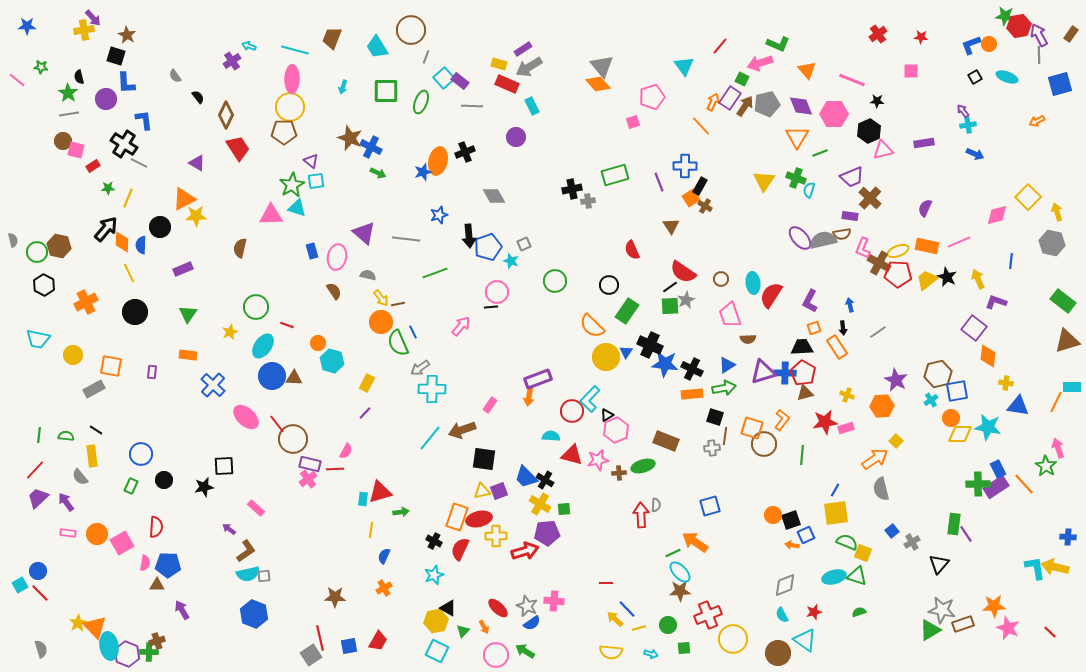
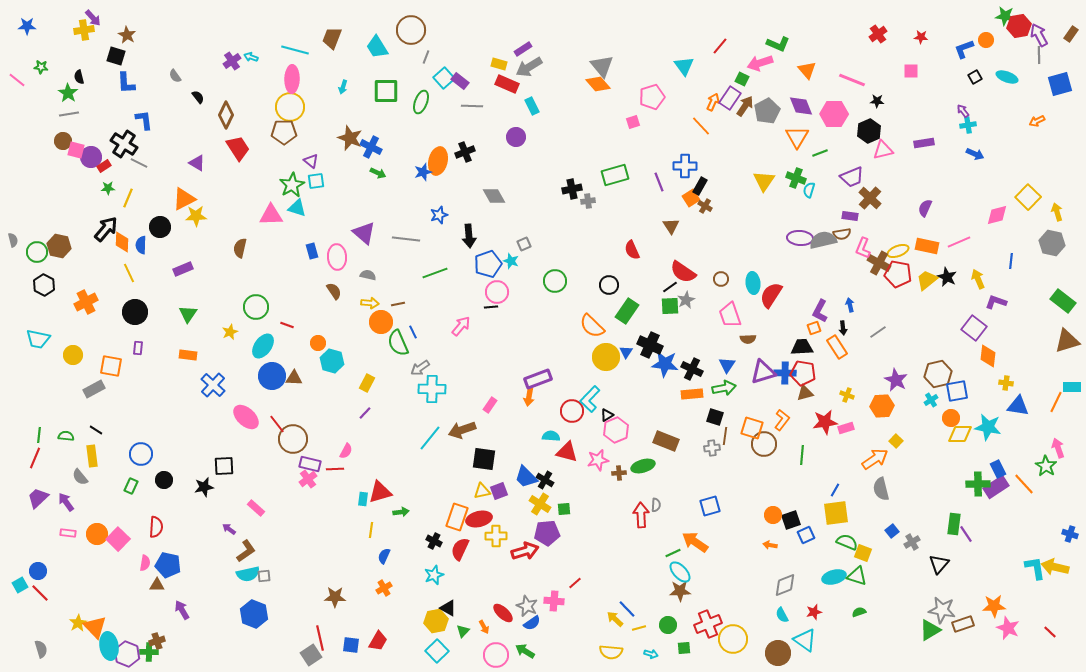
orange circle at (989, 44): moved 3 px left, 4 px up
blue L-shape at (971, 45): moved 7 px left, 4 px down
cyan arrow at (249, 46): moved 2 px right, 11 px down
purple circle at (106, 99): moved 15 px left, 58 px down
gray pentagon at (767, 104): moved 7 px down; rotated 15 degrees counterclockwise
red rectangle at (93, 166): moved 11 px right
purple ellipse at (800, 238): rotated 45 degrees counterclockwise
blue pentagon at (488, 247): moved 17 px down
pink ellipse at (337, 257): rotated 15 degrees counterclockwise
red pentagon at (898, 274): rotated 8 degrees clockwise
yellow arrow at (381, 298): moved 11 px left, 5 px down; rotated 48 degrees counterclockwise
purple L-shape at (810, 301): moved 10 px right, 10 px down
blue triangle at (727, 365): rotated 24 degrees counterclockwise
purple rectangle at (152, 372): moved 14 px left, 24 px up
red pentagon at (803, 373): rotated 20 degrees counterclockwise
red triangle at (572, 455): moved 5 px left, 3 px up
red line at (35, 470): moved 12 px up; rotated 20 degrees counterclockwise
blue cross at (1068, 537): moved 2 px right, 3 px up; rotated 14 degrees clockwise
pink square at (122, 543): moved 4 px left, 4 px up; rotated 15 degrees counterclockwise
orange arrow at (792, 545): moved 22 px left
blue pentagon at (168, 565): rotated 10 degrees clockwise
red line at (606, 583): moved 31 px left; rotated 40 degrees counterclockwise
red ellipse at (498, 608): moved 5 px right, 5 px down
red cross at (708, 615): moved 9 px down
blue square at (349, 646): moved 2 px right, 1 px up; rotated 18 degrees clockwise
cyan square at (437, 651): rotated 20 degrees clockwise
